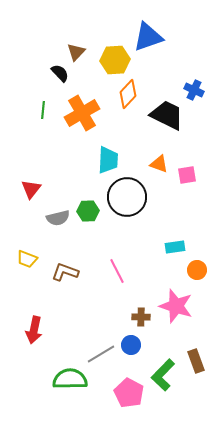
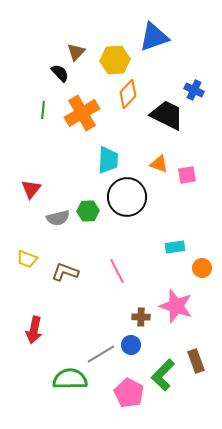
blue triangle: moved 6 px right
orange circle: moved 5 px right, 2 px up
